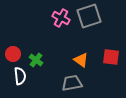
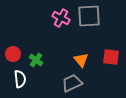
gray square: rotated 15 degrees clockwise
orange triangle: rotated 14 degrees clockwise
white semicircle: moved 3 px down
gray trapezoid: rotated 15 degrees counterclockwise
